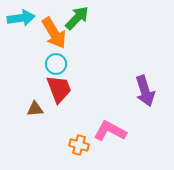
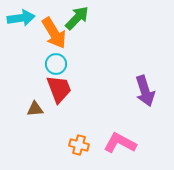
pink L-shape: moved 10 px right, 12 px down
